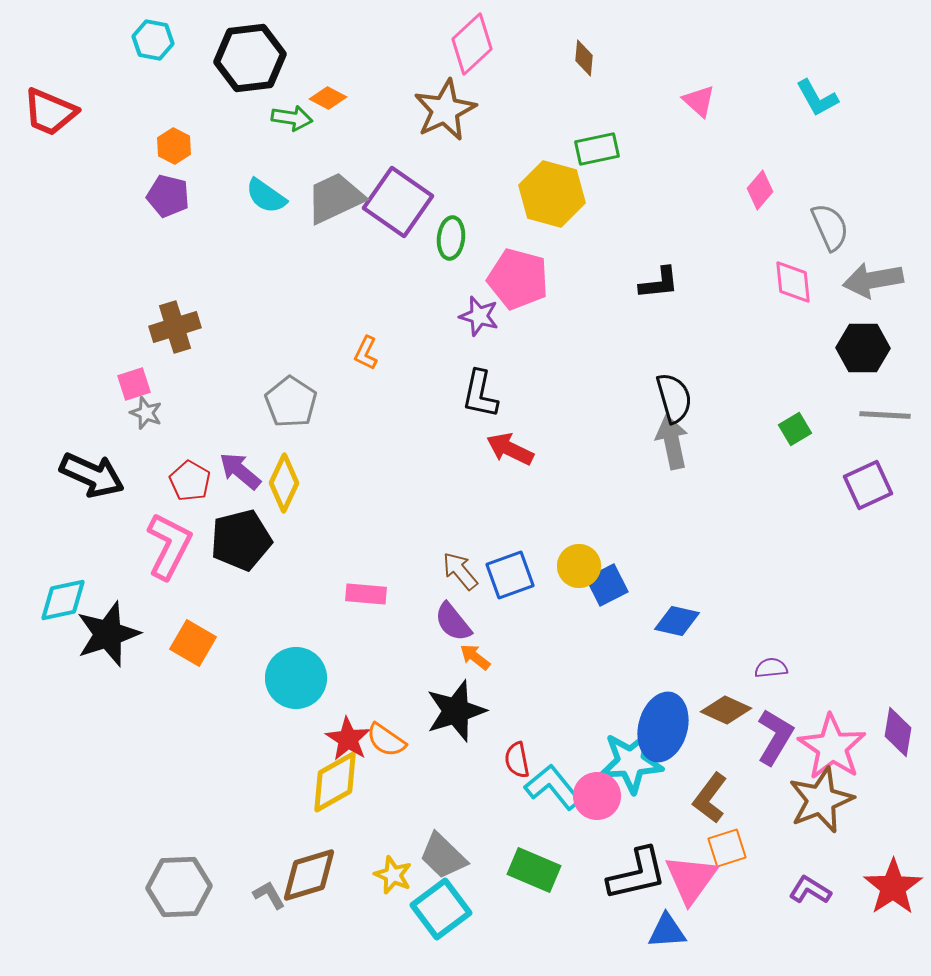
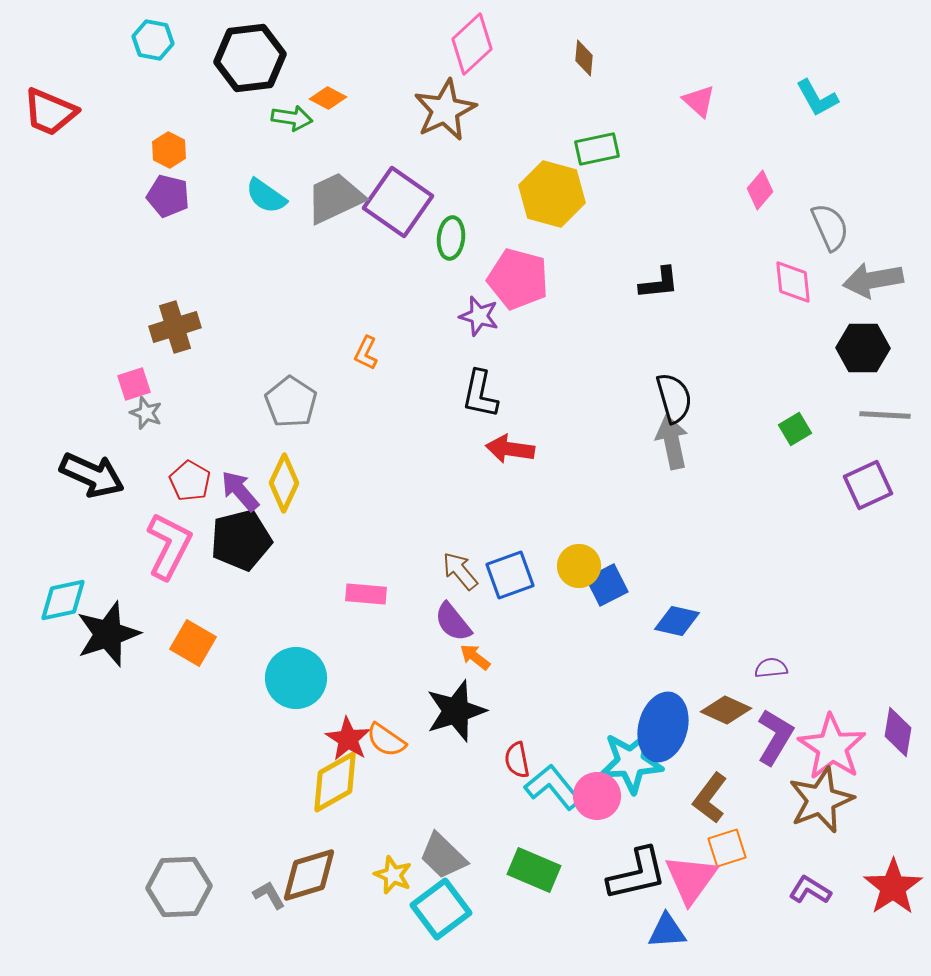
orange hexagon at (174, 146): moved 5 px left, 4 px down
red arrow at (510, 449): rotated 18 degrees counterclockwise
purple arrow at (240, 471): moved 20 px down; rotated 9 degrees clockwise
